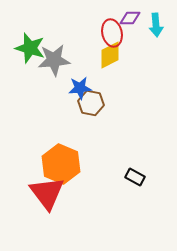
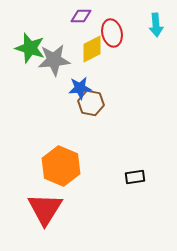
purple diamond: moved 49 px left, 2 px up
yellow diamond: moved 18 px left, 6 px up
orange hexagon: moved 2 px down
black rectangle: rotated 36 degrees counterclockwise
red triangle: moved 2 px left, 16 px down; rotated 9 degrees clockwise
